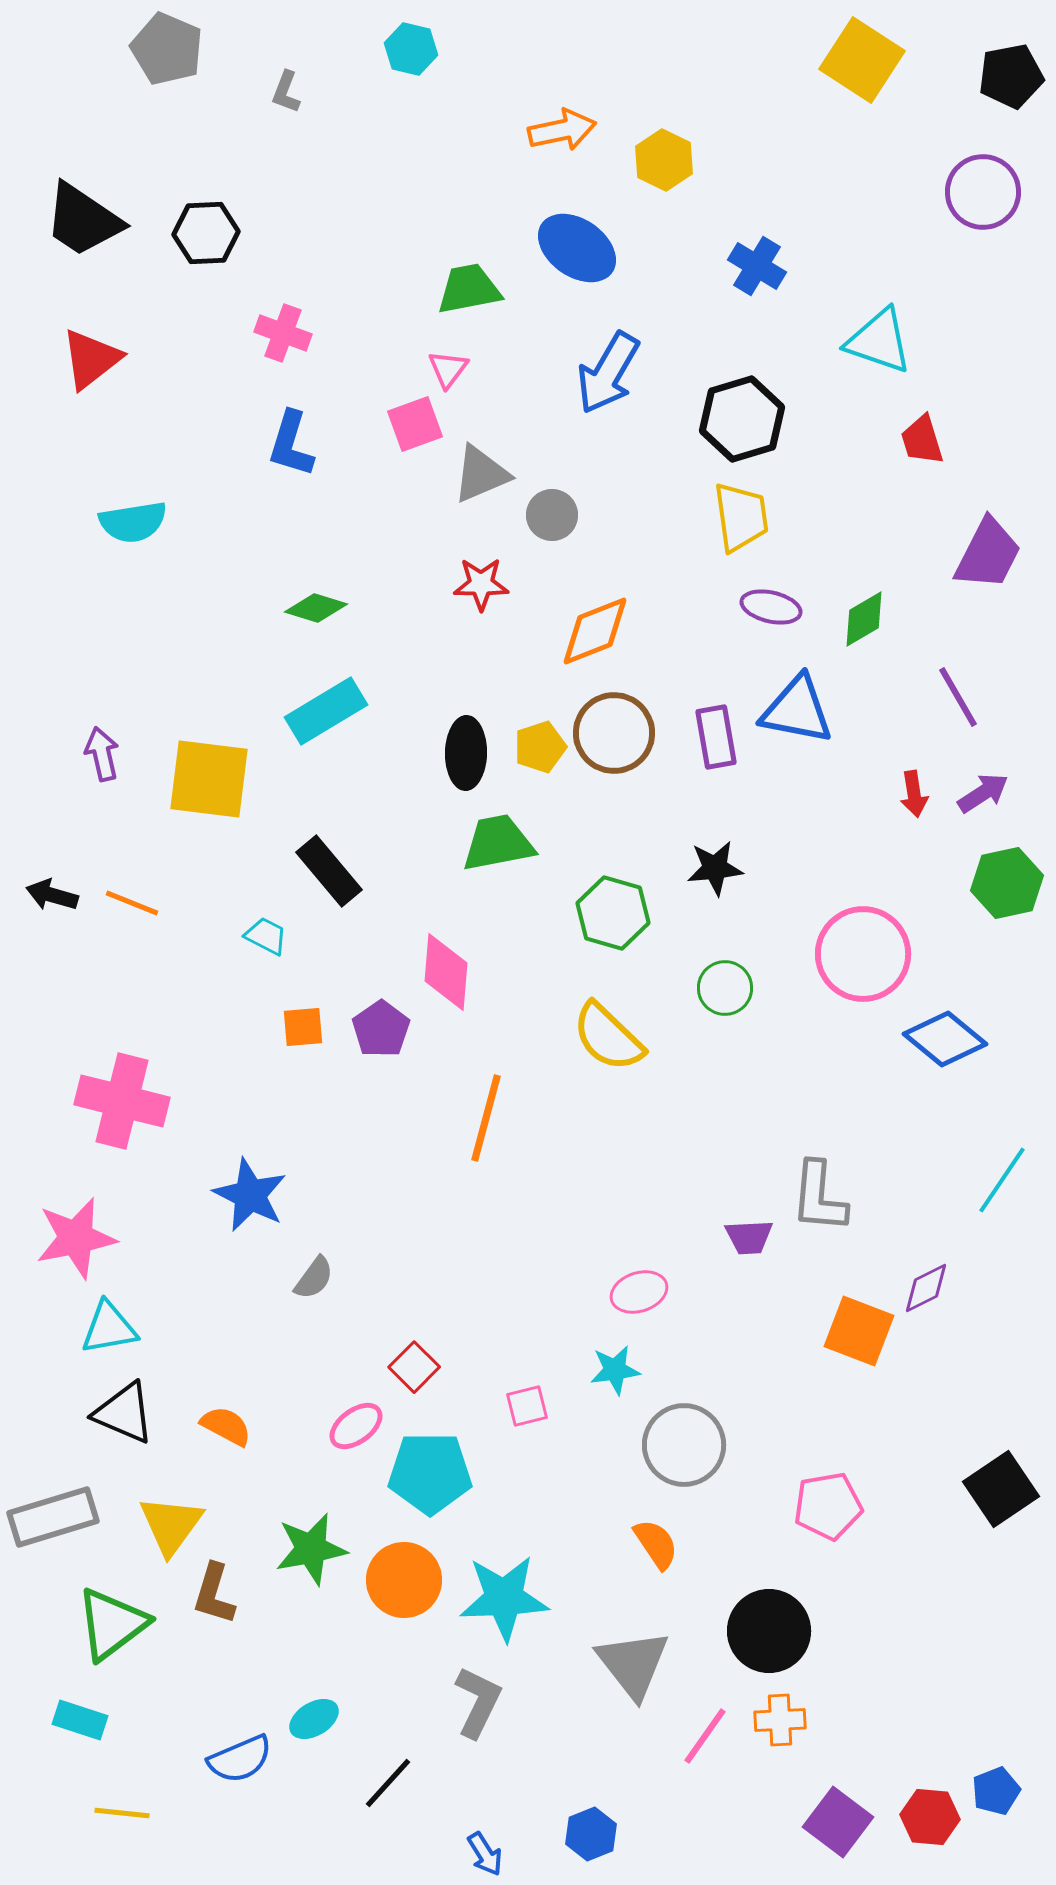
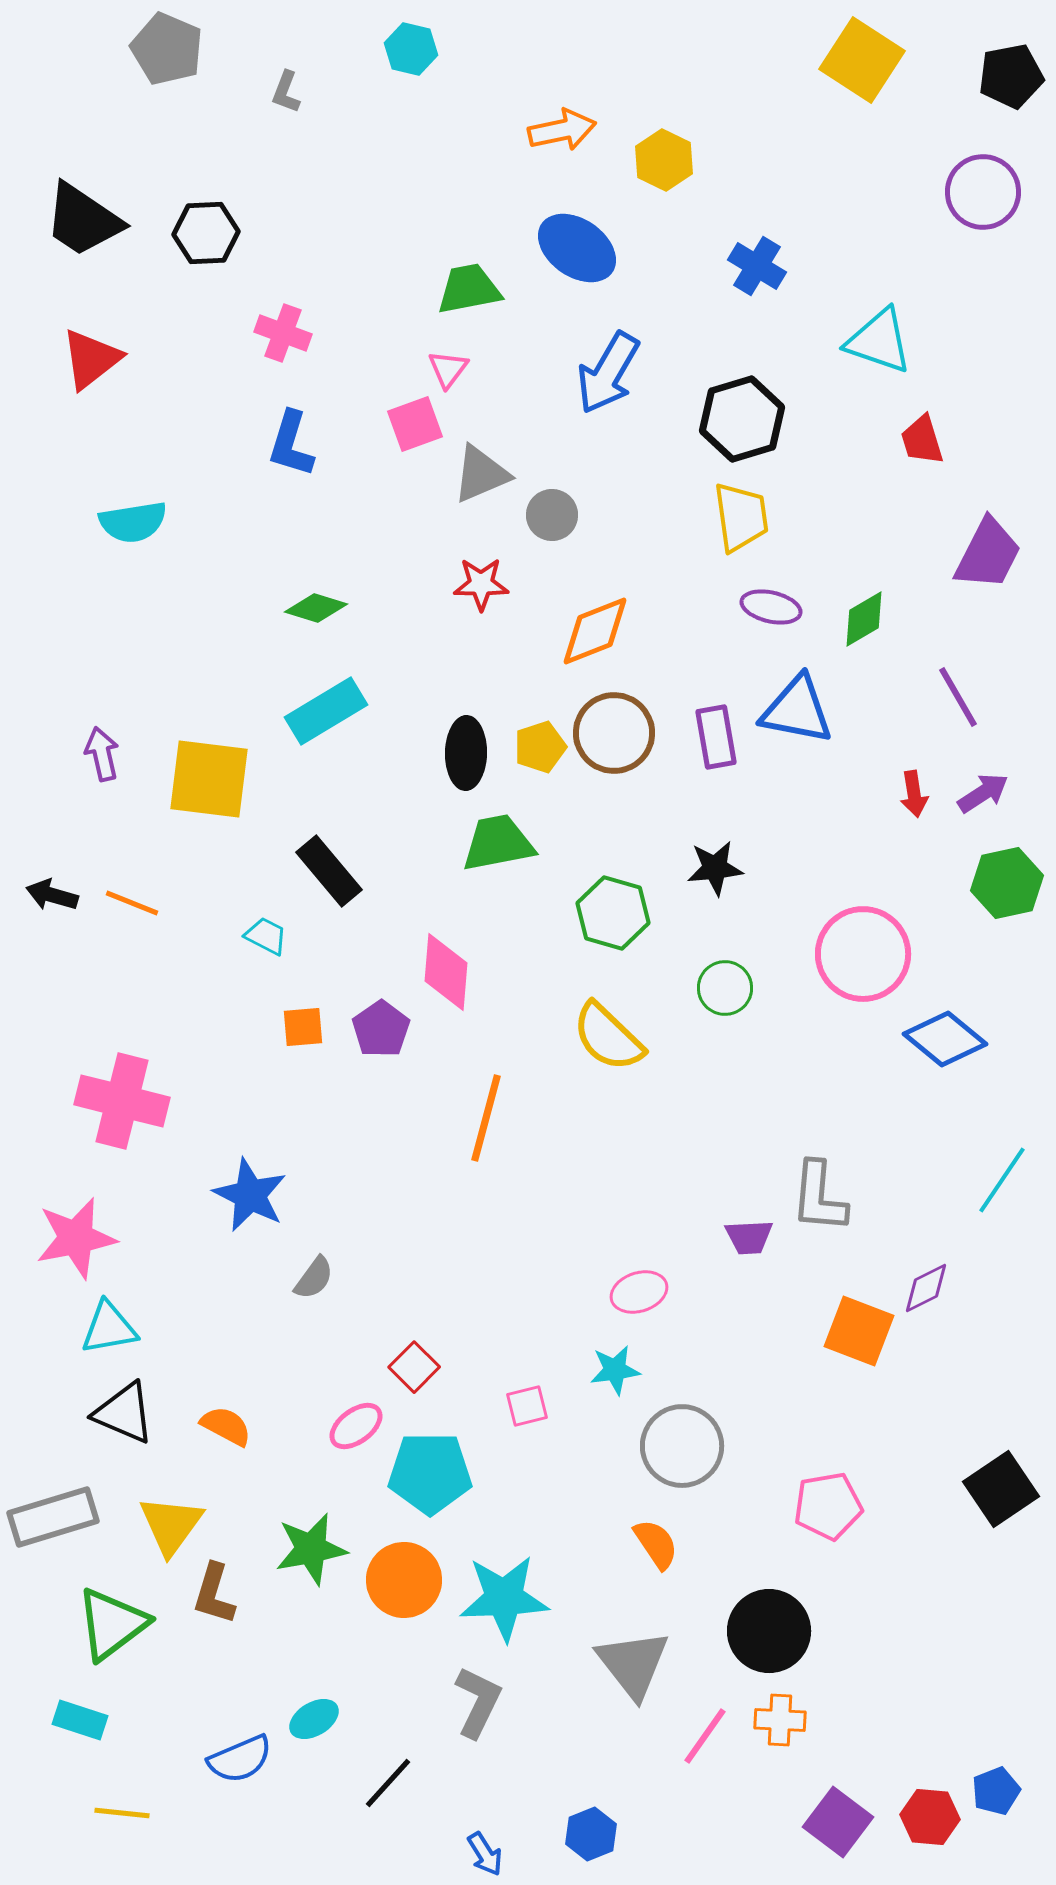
gray circle at (684, 1445): moved 2 px left, 1 px down
orange cross at (780, 1720): rotated 6 degrees clockwise
